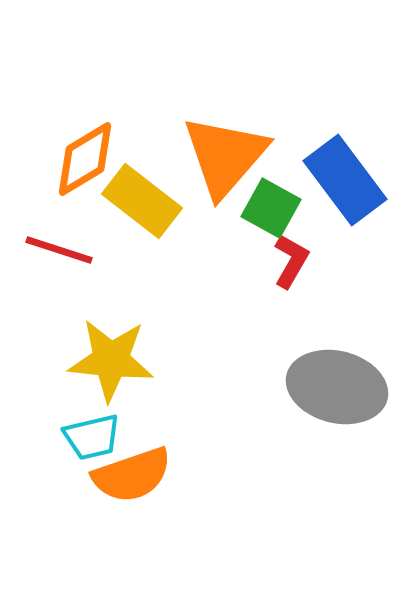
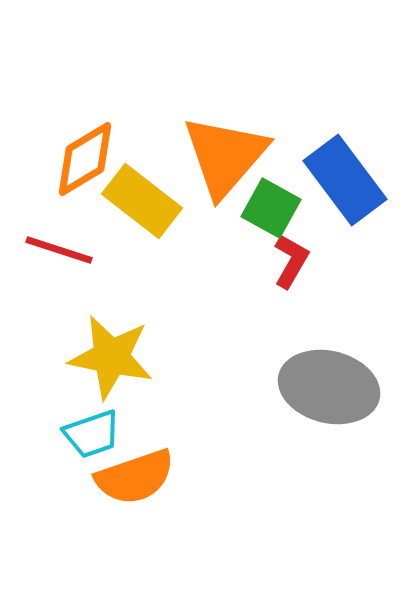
yellow star: moved 3 px up; rotated 6 degrees clockwise
gray ellipse: moved 8 px left
cyan trapezoid: moved 3 px up; rotated 6 degrees counterclockwise
orange semicircle: moved 3 px right, 2 px down
